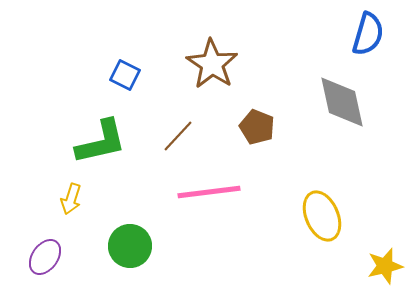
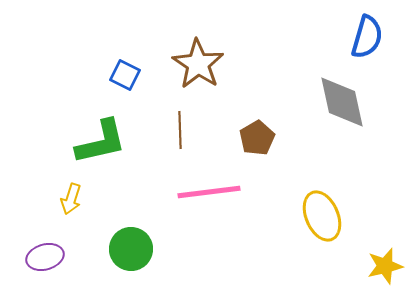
blue semicircle: moved 1 px left, 3 px down
brown star: moved 14 px left
brown pentagon: moved 11 px down; rotated 20 degrees clockwise
brown line: moved 2 px right, 6 px up; rotated 45 degrees counterclockwise
green circle: moved 1 px right, 3 px down
purple ellipse: rotated 39 degrees clockwise
